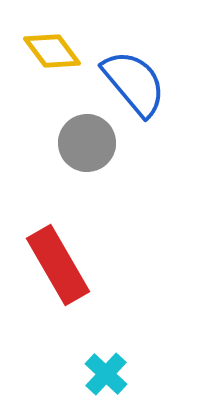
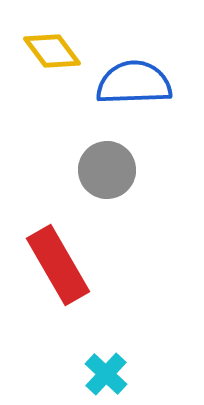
blue semicircle: rotated 52 degrees counterclockwise
gray circle: moved 20 px right, 27 px down
